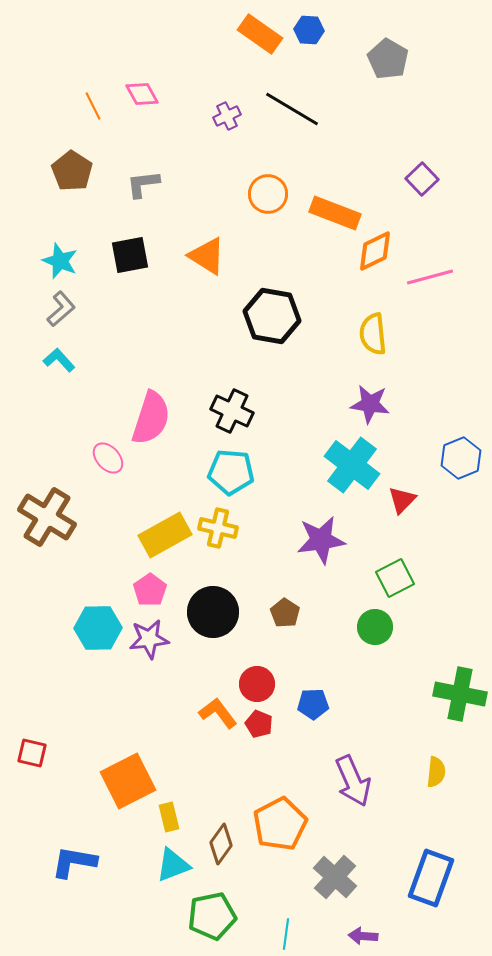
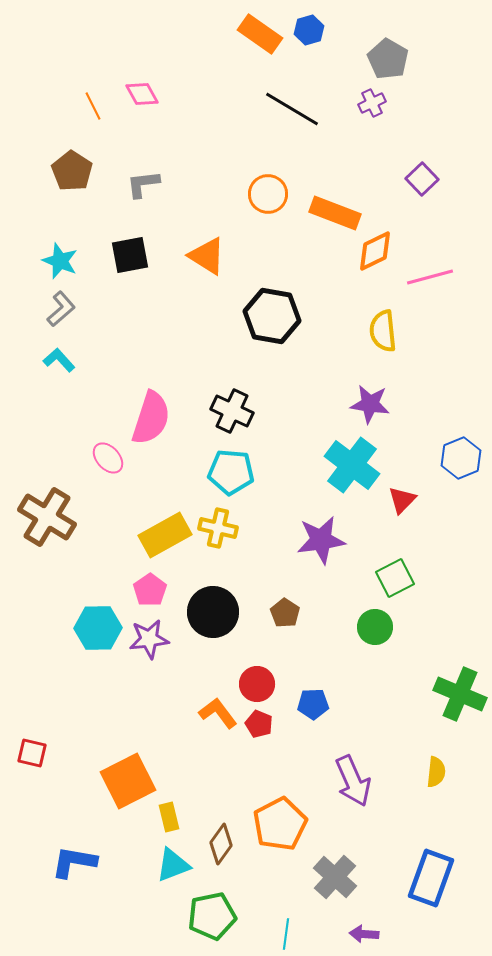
blue hexagon at (309, 30): rotated 20 degrees counterclockwise
purple cross at (227, 116): moved 145 px right, 13 px up
yellow semicircle at (373, 334): moved 10 px right, 3 px up
green cross at (460, 694): rotated 12 degrees clockwise
purple arrow at (363, 936): moved 1 px right, 2 px up
